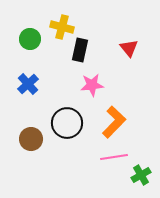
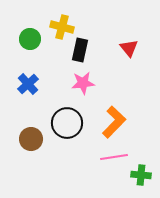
pink star: moved 9 px left, 2 px up
green cross: rotated 36 degrees clockwise
